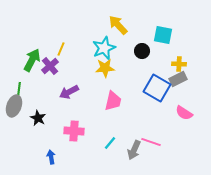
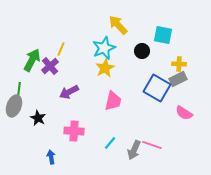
yellow star: rotated 24 degrees counterclockwise
pink line: moved 1 px right, 3 px down
